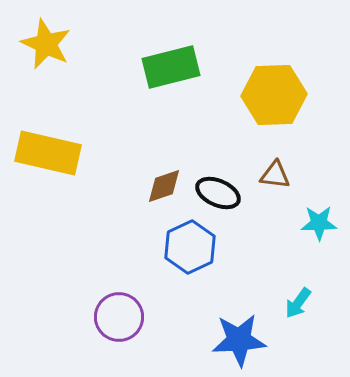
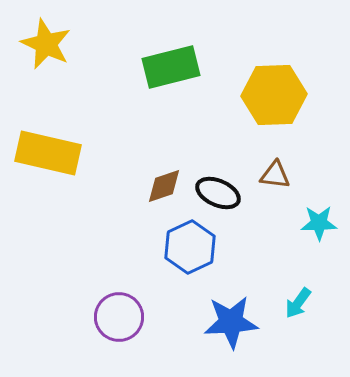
blue star: moved 8 px left, 18 px up
